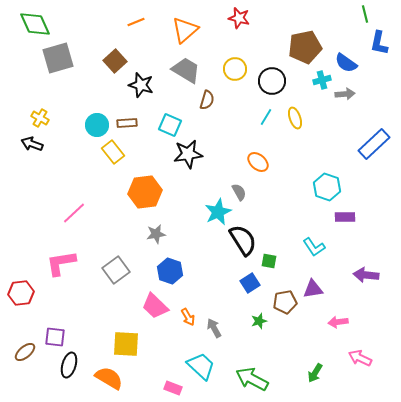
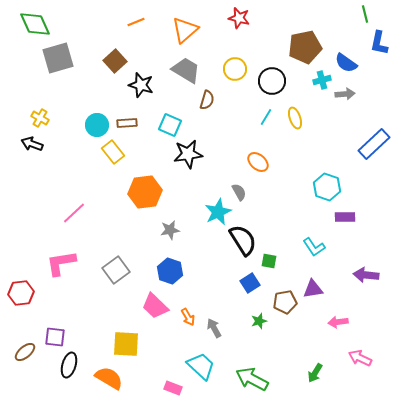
gray star at (156, 234): moved 14 px right, 4 px up
